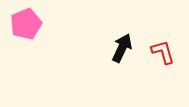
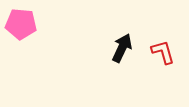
pink pentagon: moved 5 px left; rotated 28 degrees clockwise
